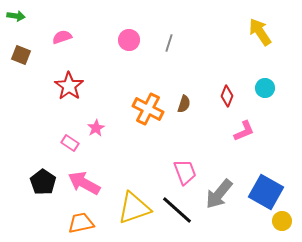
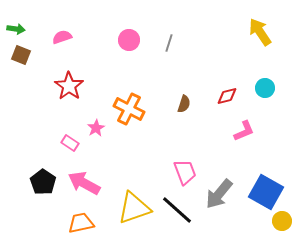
green arrow: moved 13 px down
red diamond: rotated 55 degrees clockwise
orange cross: moved 19 px left
